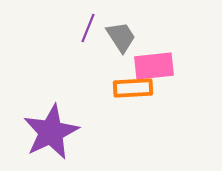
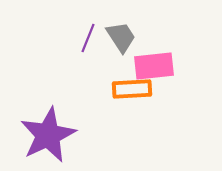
purple line: moved 10 px down
orange rectangle: moved 1 px left, 1 px down
purple star: moved 3 px left, 3 px down
